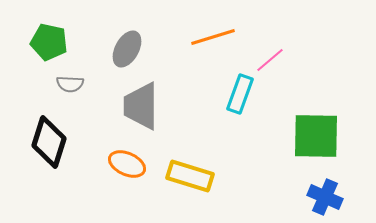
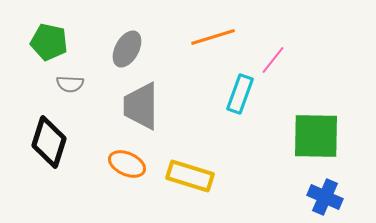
pink line: moved 3 px right; rotated 12 degrees counterclockwise
